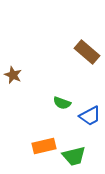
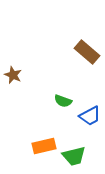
green semicircle: moved 1 px right, 2 px up
